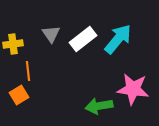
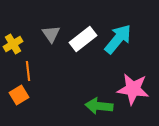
yellow cross: rotated 24 degrees counterclockwise
green arrow: rotated 16 degrees clockwise
